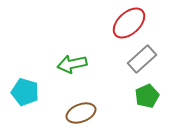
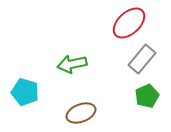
gray rectangle: rotated 8 degrees counterclockwise
